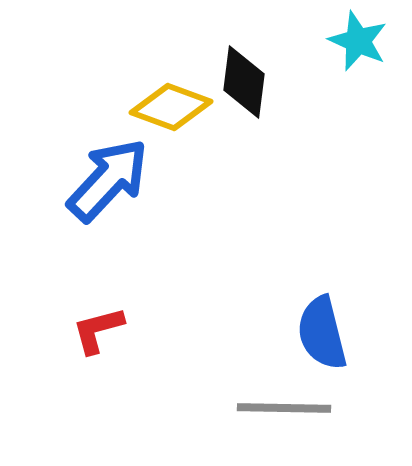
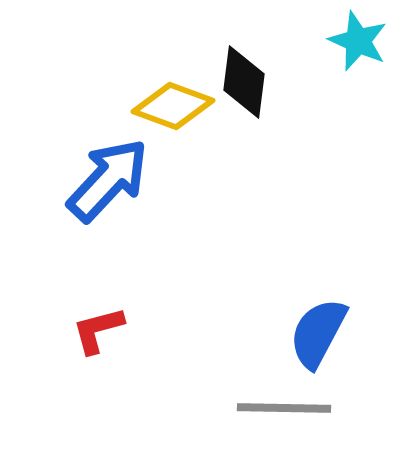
yellow diamond: moved 2 px right, 1 px up
blue semicircle: moved 4 px left; rotated 42 degrees clockwise
